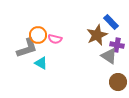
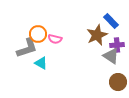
blue rectangle: moved 1 px up
orange circle: moved 1 px up
purple cross: rotated 16 degrees counterclockwise
gray triangle: moved 2 px right
